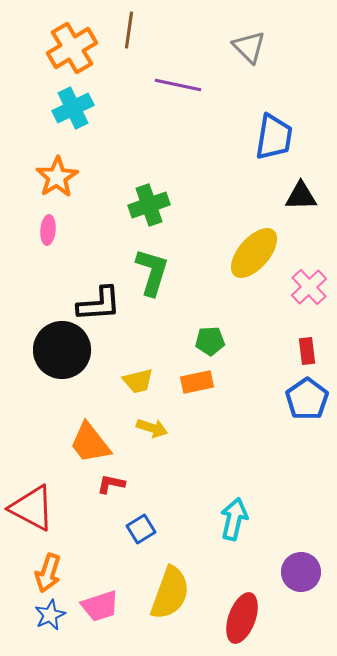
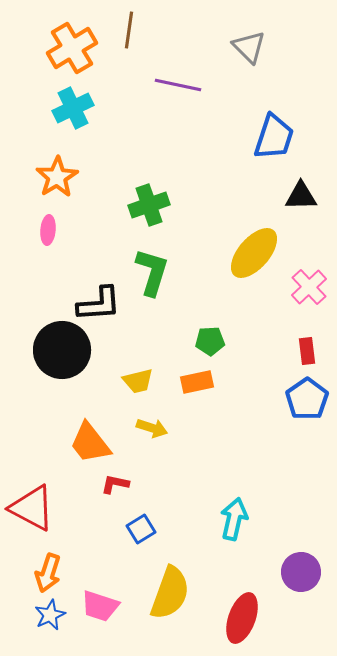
blue trapezoid: rotated 9 degrees clockwise
red L-shape: moved 4 px right
pink trapezoid: rotated 36 degrees clockwise
